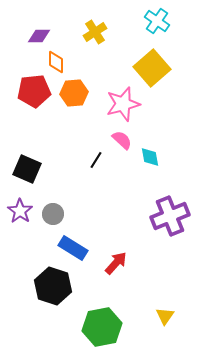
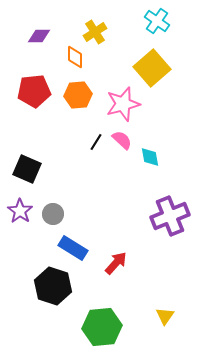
orange diamond: moved 19 px right, 5 px up
orange hexagon: moved 4 px right, 2 px down
black line: moved 18 px up
green hexagon: rotated 6 degrees clockwise
